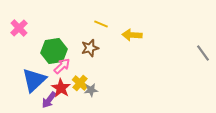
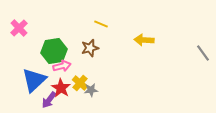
yellow arrow: moved 12 px right, 5 px down
pink arrow: rotated 30 degrees clockwise
